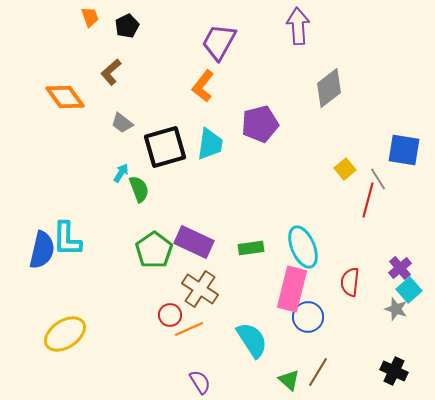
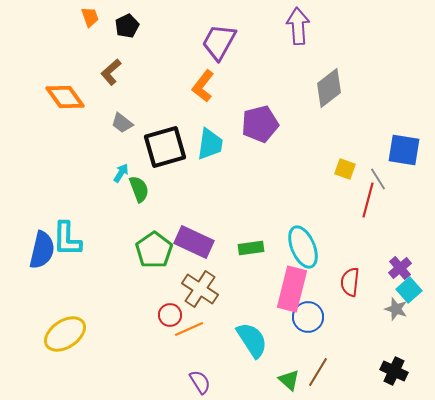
yellow square: rotated 30 degrees counterclockwise
